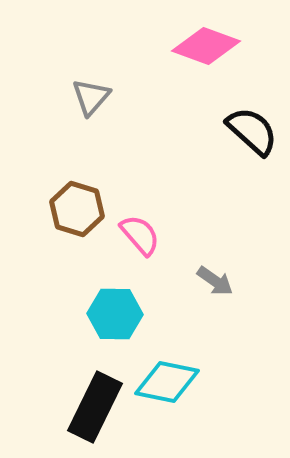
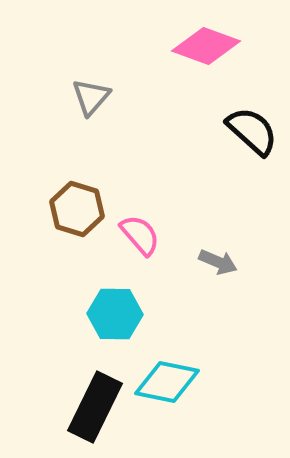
gray arrow: moved 3 px right, 19 px up; rotated 12 degrees counterclockwise
